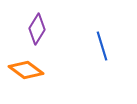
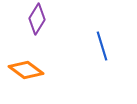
purple diamond: moved 10 px up
